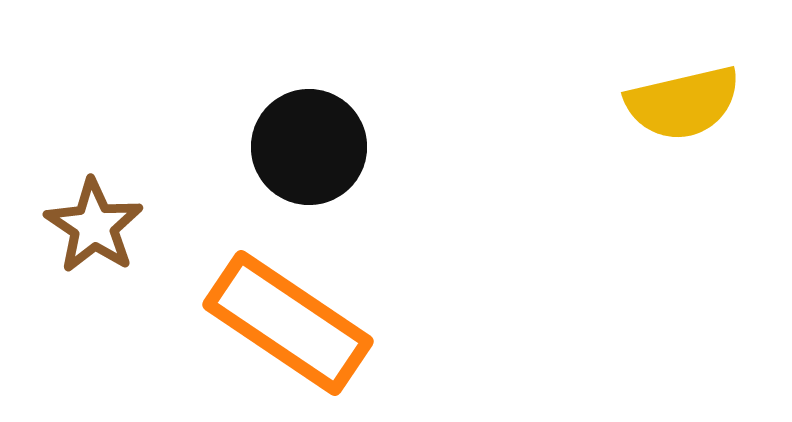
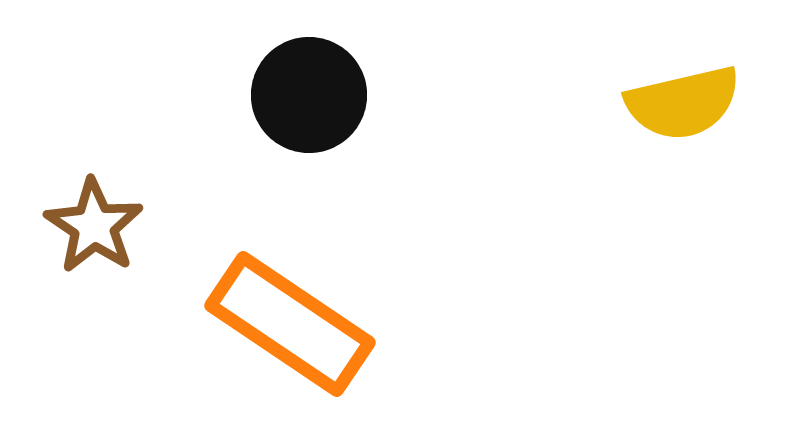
black circle: moved 52 px up
orange rectangle: moved 2 px right, 1 px down
